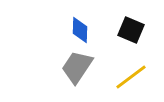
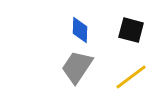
black square: rotated 8 degrees counterclockwise
